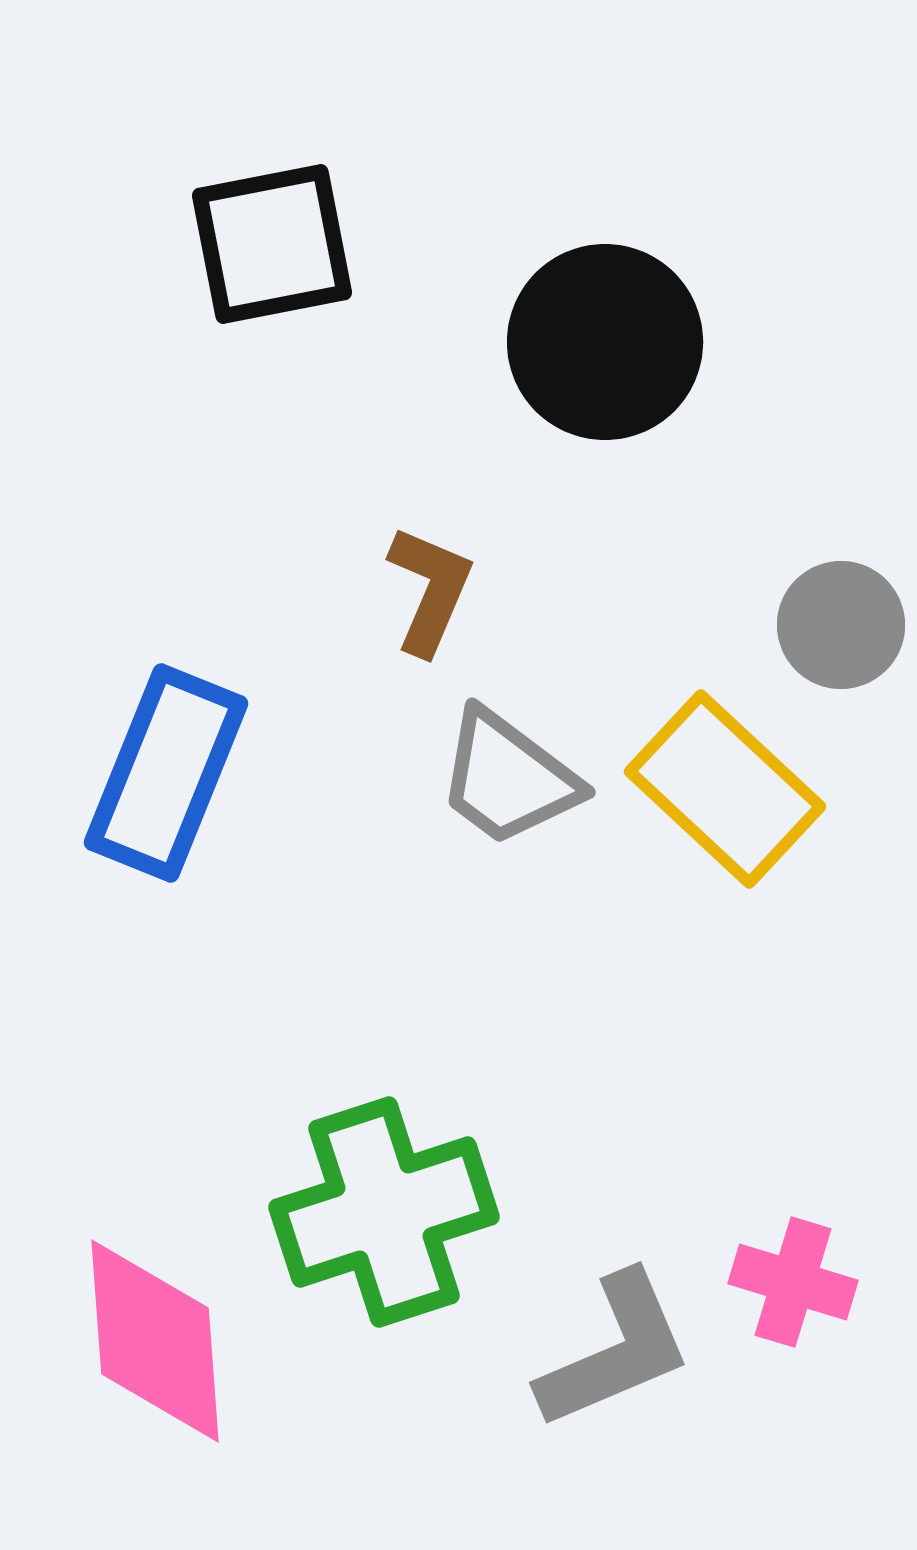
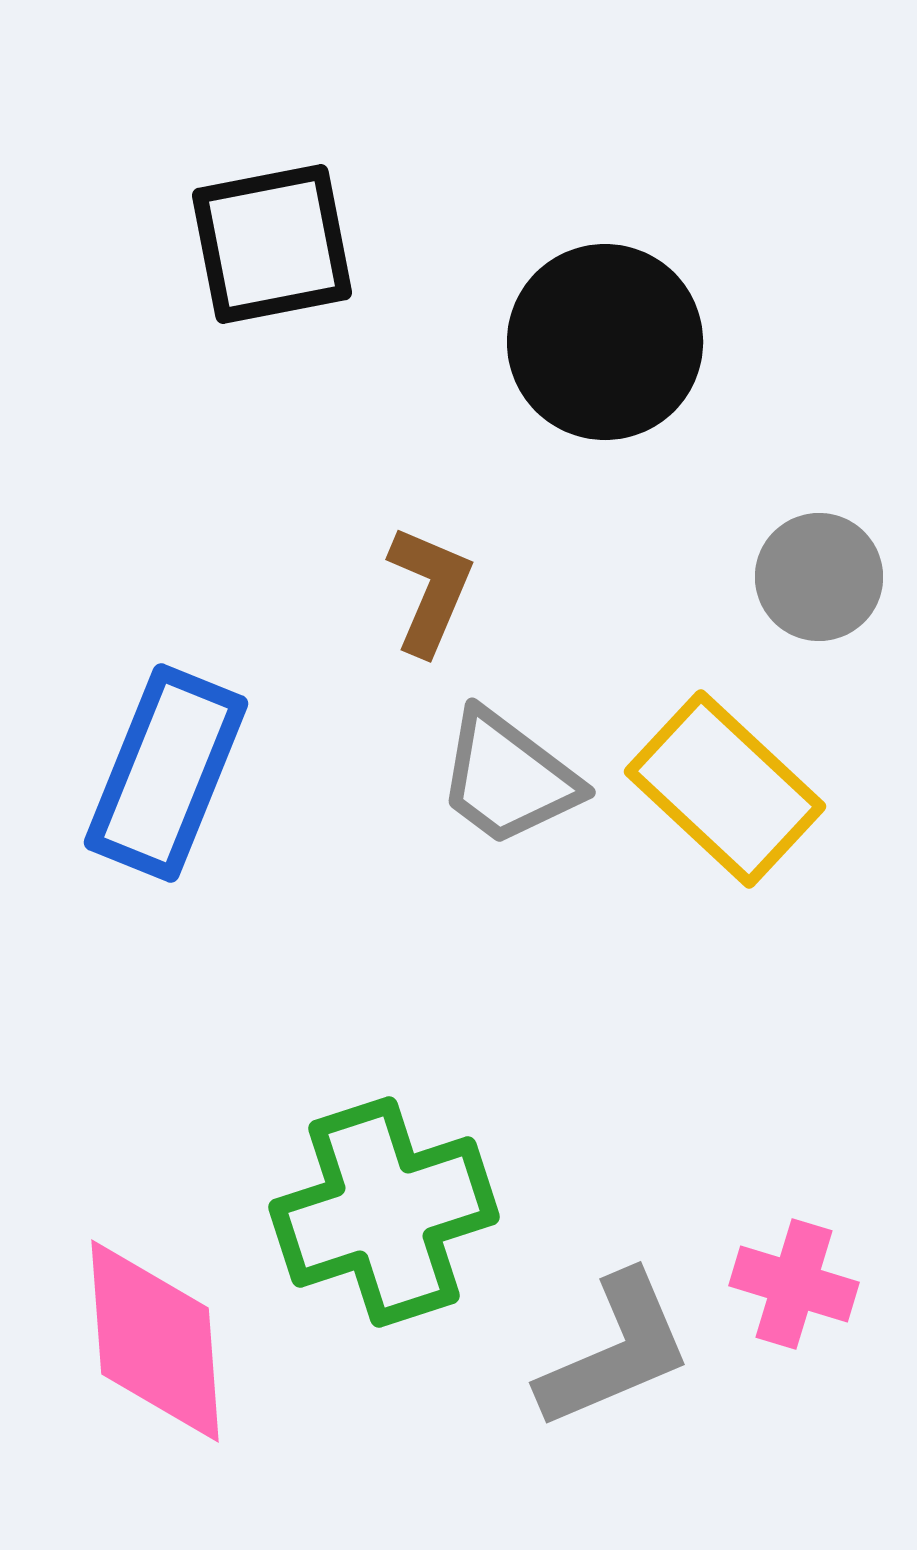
gray circle: moved 22 px left, 48 px up
pink cross: moved 1 px right, 2 px down
